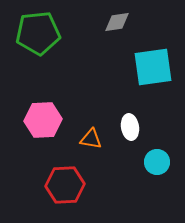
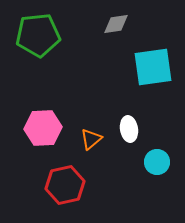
gray diamond: moved 1 px left, 2 px down
green pentagon: moved 2 px down
pink hexagon: moved 8 px down
white ellipse: moved 1 px left, 2 px down
orange triangle: rotated 50 degrees counterclockwise
red hexagon: rotated 9 degrees counterclockwise
